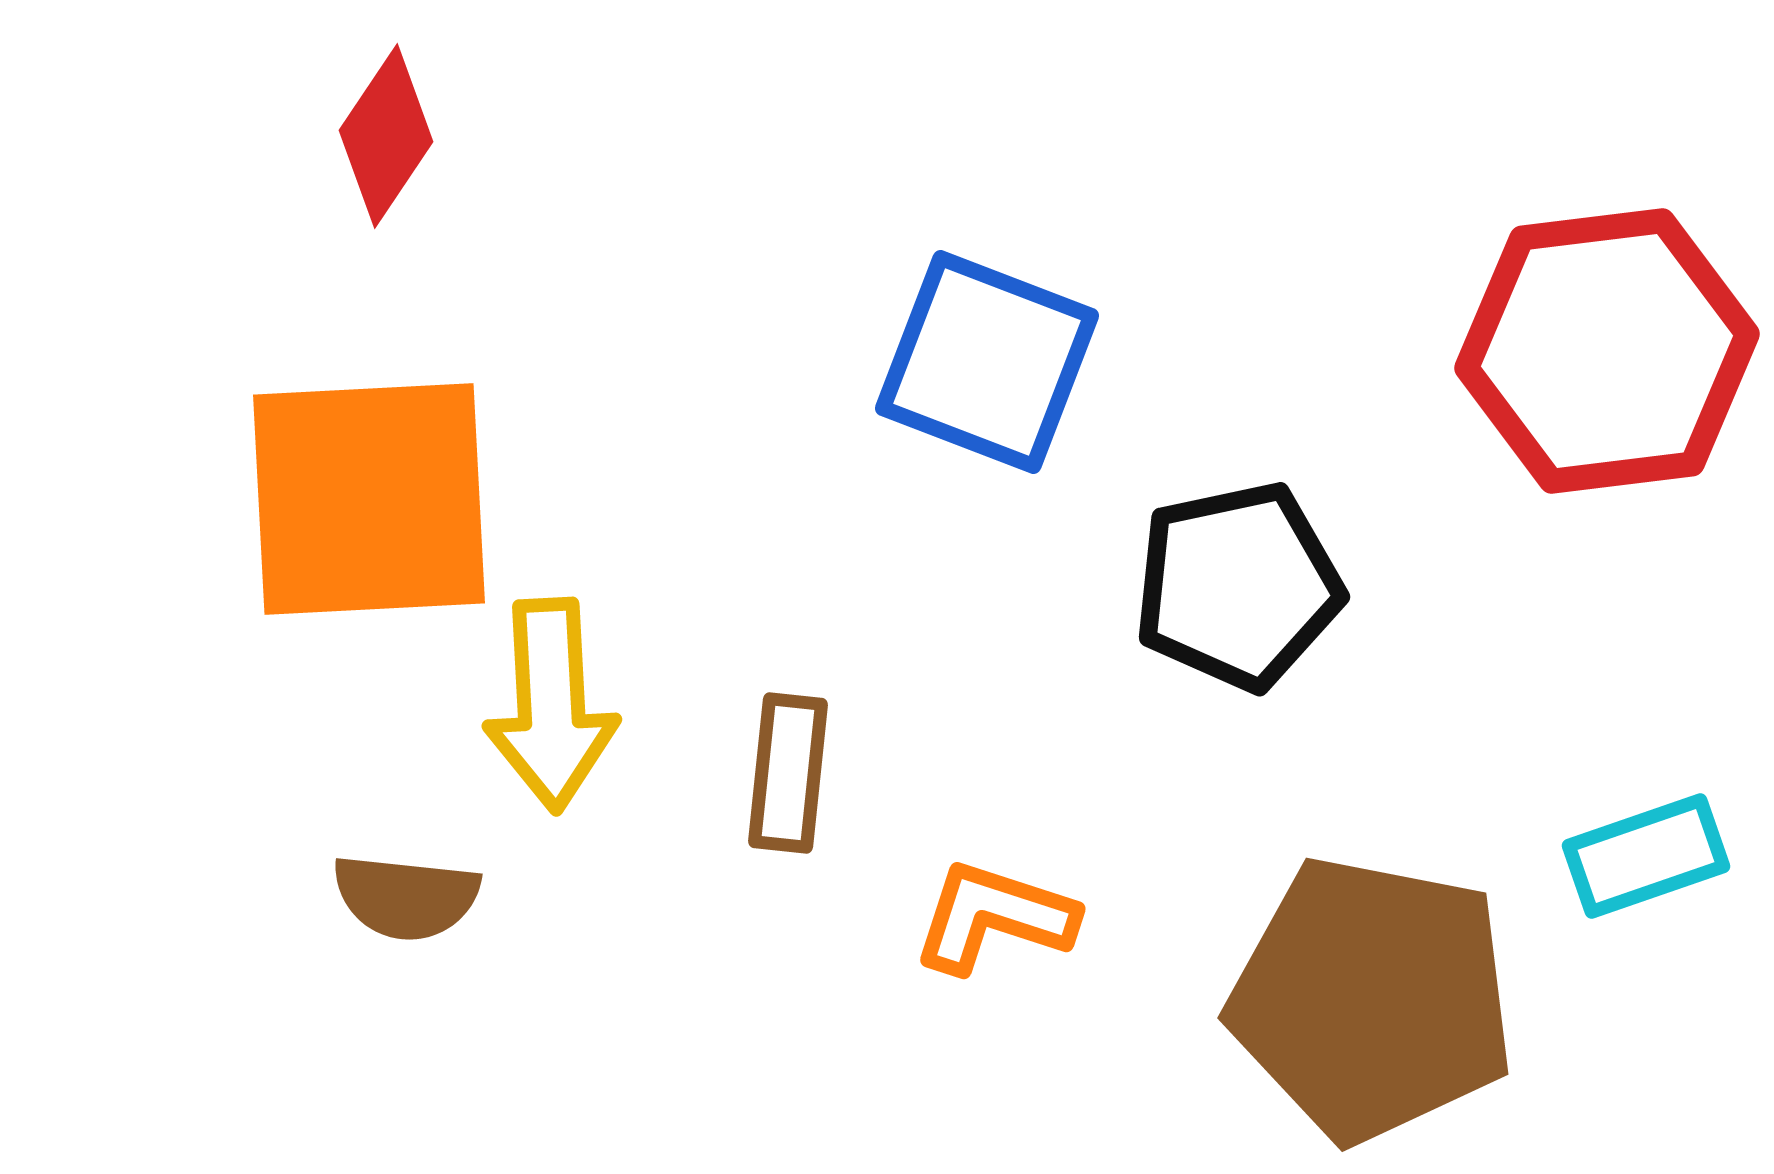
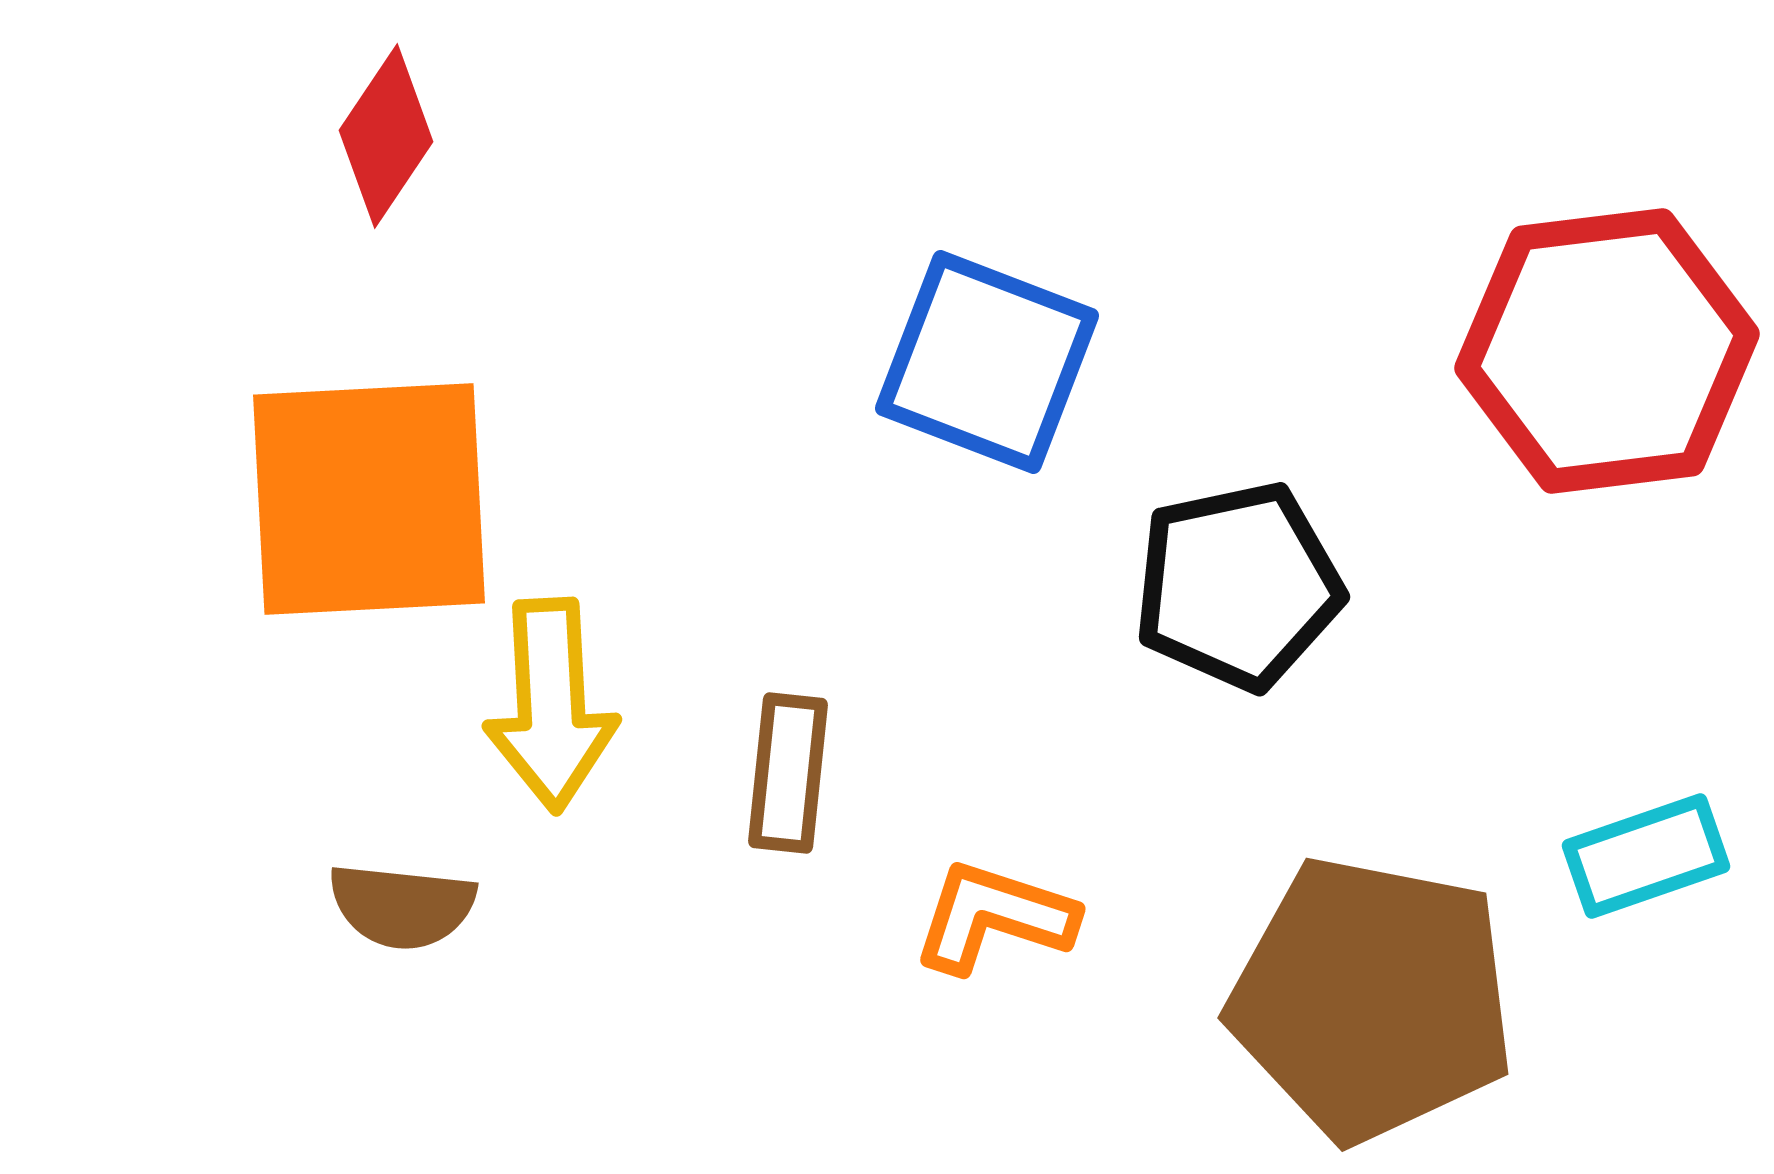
brown semicircle: moved 4 px left, 9 px down
